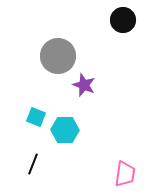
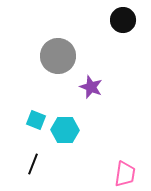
purple star: moved 7 px right, 2 px down
cyan square: moved 3 px down
